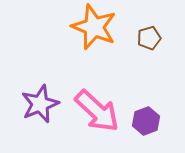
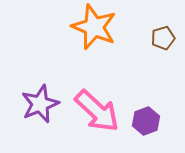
brown pentagon: moved 14 px right
